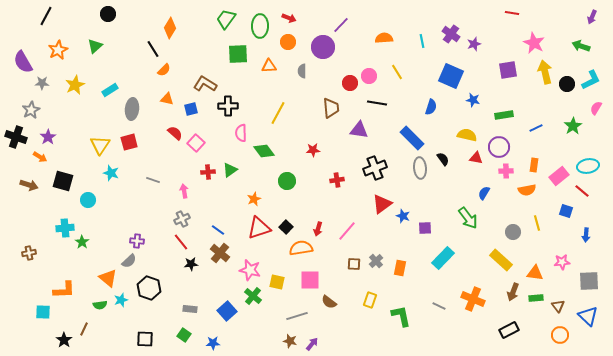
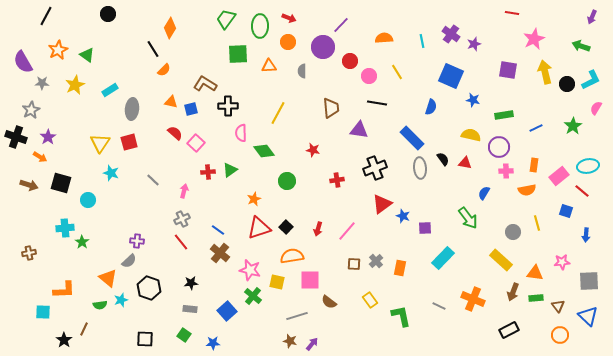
pink star at (534, 43): moved 4 px up; rotated 20 degrees clockwise
green triangle at (95, 46): moved 8 px left, 9 px down; rotated 42 degrees counterclockwise
purple square at (508, 70): rotated 18 degrees clockwise
red circle at (350, 83): moved 22 px up
orange triangle at (167, 99): moved 4 px right, 3 px down
yellow semicircle at (467, 135): moved 4 px right
yellow triangle at (100, 145): moved 2 px up
red star at (313, 150): rotated 16 degrees clockwise
red triangle at (476, 158): moved 11 px left, 5 px down
gray line at (153, 180): rotated 24 degrees clockwise
black square at (63, 181): moved 2 px left, 2 px down
pink arrow at (184, 191): rotated 24 degrees clockwise
orange semicircle at (301, 248): moved 9 px left, 8 px down
black star at (191, 264): moved 19 px down
yellow rectangle at (370, 300): rotated 56 degrees counterclockwise
